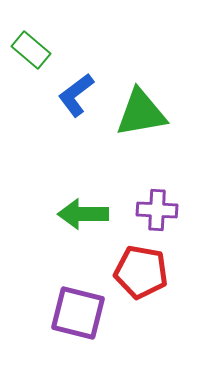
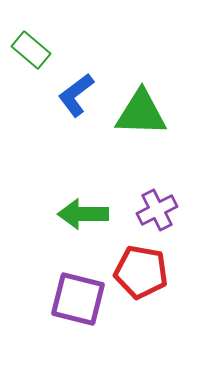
green triangle: rotated 12 degrees clockwise
purple cross: rotated 30 degrees counterclockwise
purple square: moved 14 px up
